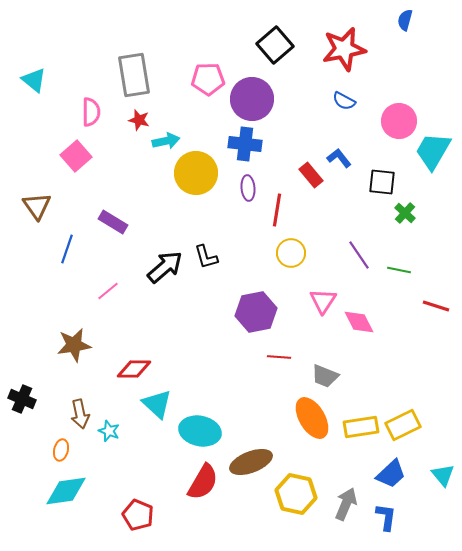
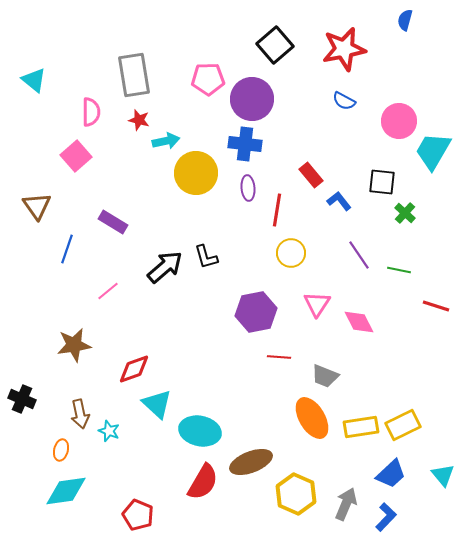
blue L-shape at (339, 158): moved 43 px down
pink triangle at (323, 301): moved 6 px left, 3 px down
red diamond at (134, 369): rotated 20 degrees counterclockwise
yellow hexagon at (296, 494): rotated 12 degrees clockwise
blue L-shape at (386, 517): rotated 36 degrees clockwise
